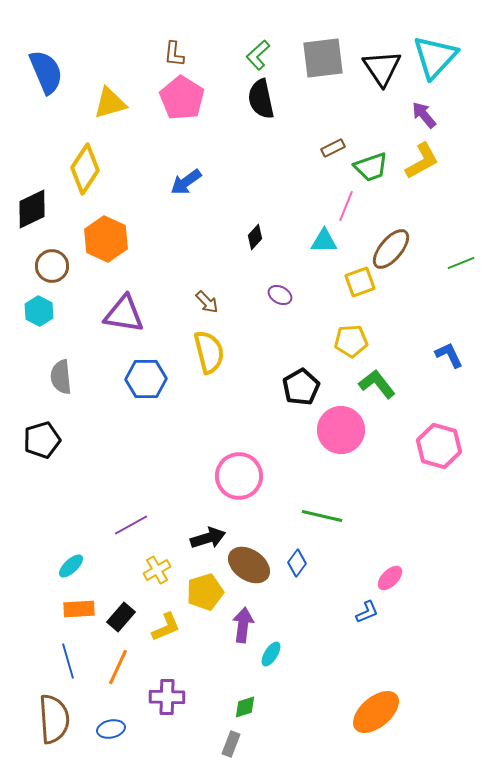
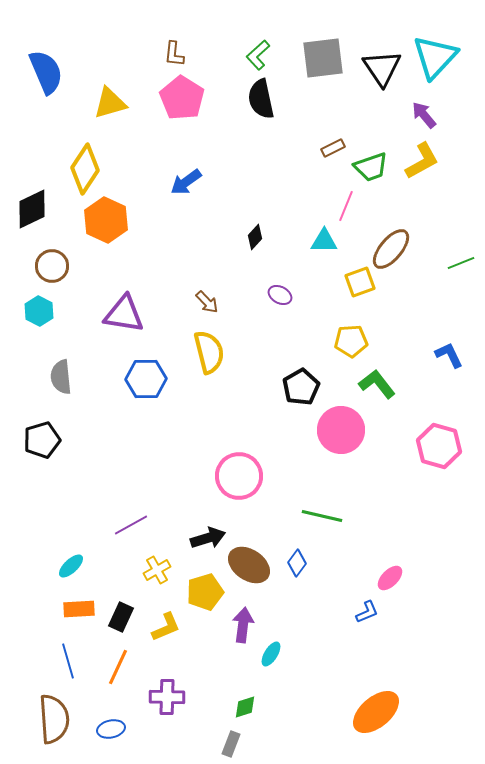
orange hexagon at (106, 239): moved 19 px up
black rectangle at (121, 617): rotated 16 degrees counterclockwise
